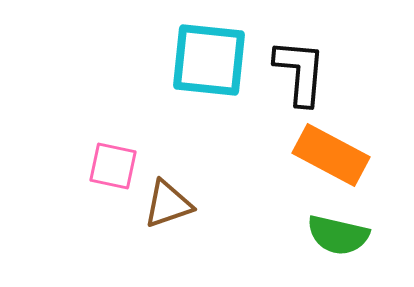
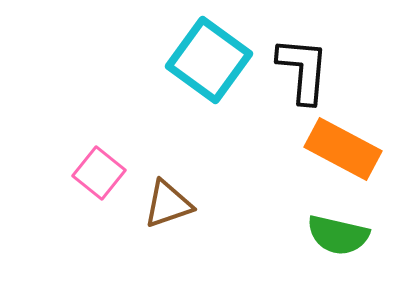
cyan square: rotated 30 degrees clockwise
black L-shape: moved 3 px right, 2 px up
orange rectangle: moved 12 px right, 6 px up
pink square: moved 14 px left, 7 px down; rotated 27 degrees clockwise
